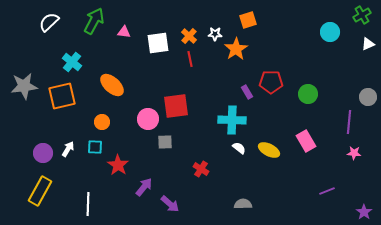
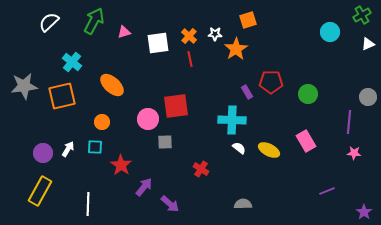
pink triangle at (124, 32): rotated 24 degrees counterclockwise
red star at (118, 165): moved 3 px right
